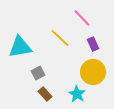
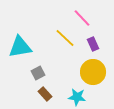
yellow line: moved 5 px right
cyan star: moved 3 px down; rotated 24 degrees counterclockwise
